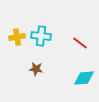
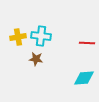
yellow cross: moved 1 px right
red line: moved 7 px right; rotated 35 degrees counterclockwise
brown star: moved 10 px up
